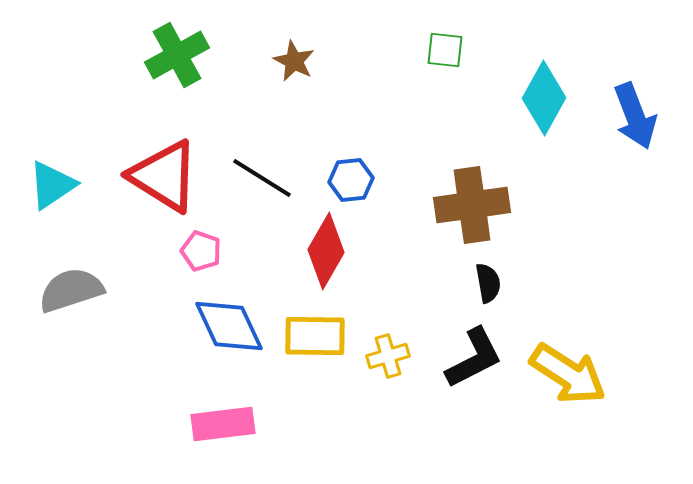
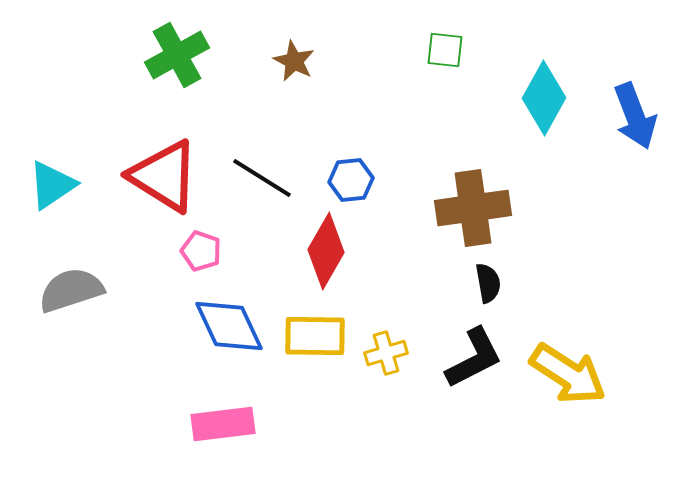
brown cross: moved 1 px right, 3 px down
yellow cross: moved 2 px left, 3 px up
